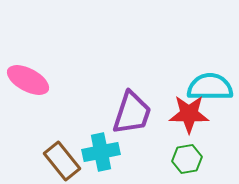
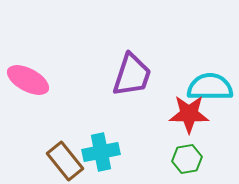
purple trapezoid: moved 38 px up
brown rectangle: moved 3 px right
